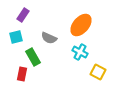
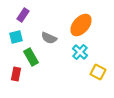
cyan cross: rotated 14 degrees clockwise
green rectangle: moved 2 px left
red rectangle: moved 6 px left
